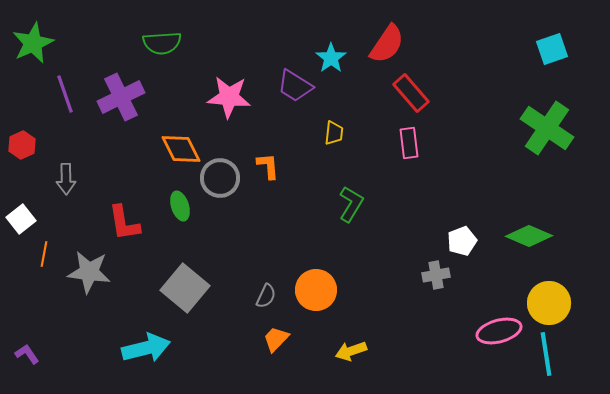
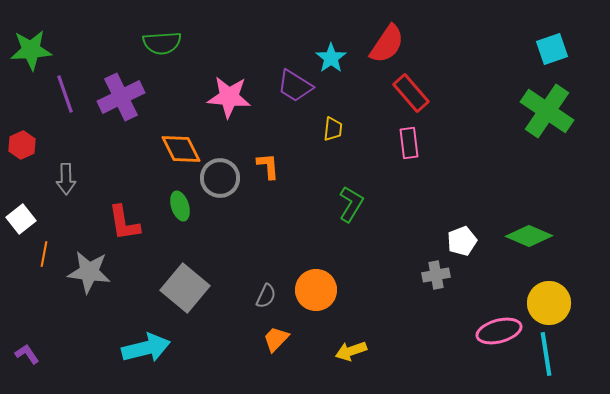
green star: moved 2 px left, 7 px down; rotated 21 degrees clockwise
green cross: moved 17 px up
yellow trapezoid: moved 1 px left, 4 px up
